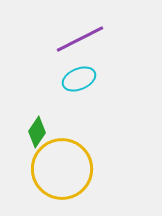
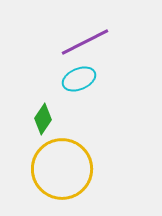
purple line: moved 5 px right, 3 px down
green diamond: moved 6 px right, 13 px up
